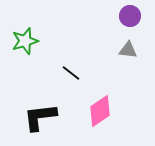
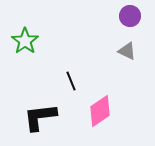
green star: rotated 20 degrees counterclockwise
gray triangle: moved 1 px left, 1 px down; rotated 18 degrees clockwise
black line: moved 8 px down; rotated 30 degrees clockwise
